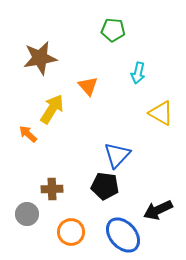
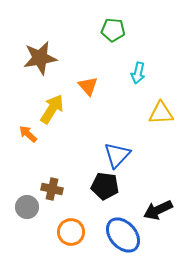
yellow triangle: rotated 32 degrees counterclockwise
brown cross: rotated 15 degrees clockwise
gray circle: moved 7 px up
